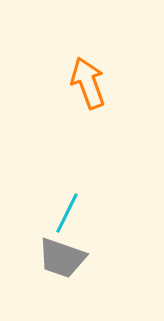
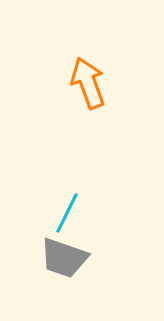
gray trapezoid: moved 2 px right
